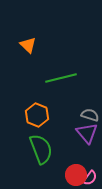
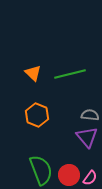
orange triangle: moved 5 px right, 28 px down
green line: moved 9 px right, 4 px up
gray semicircle: rotated 12 degrees counterclockwise
purple triangle: moved 4 px down
green semicircle: moved 21 px down
red circle: moved 7 px left
